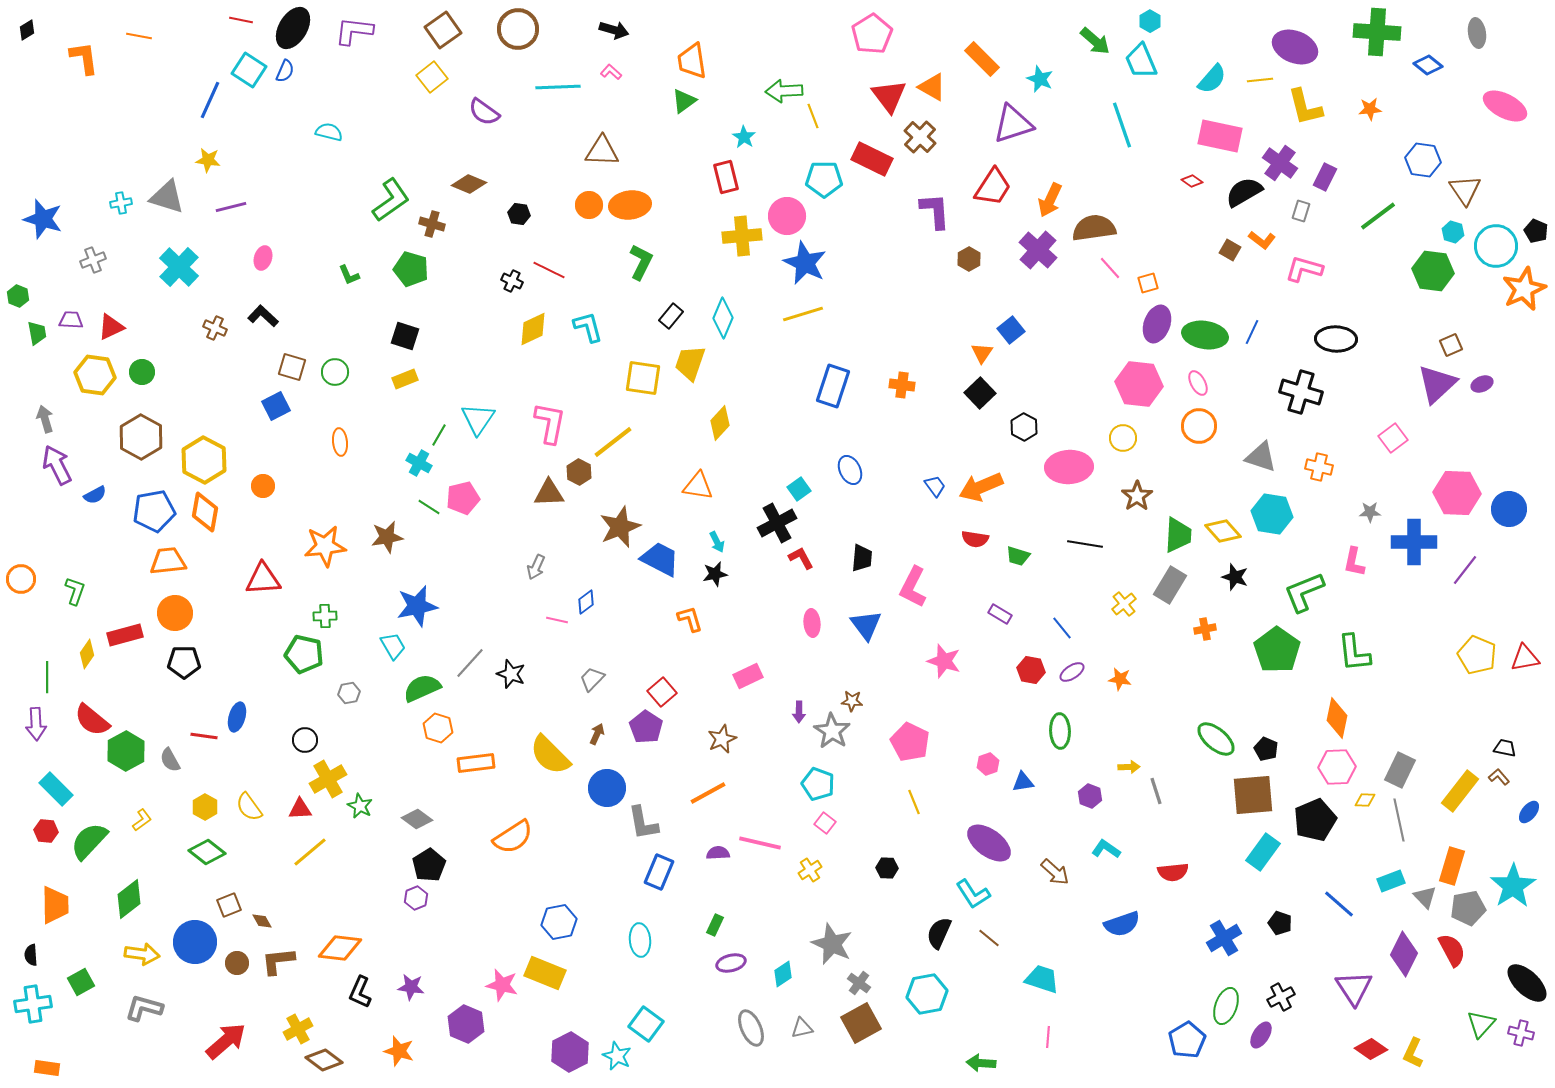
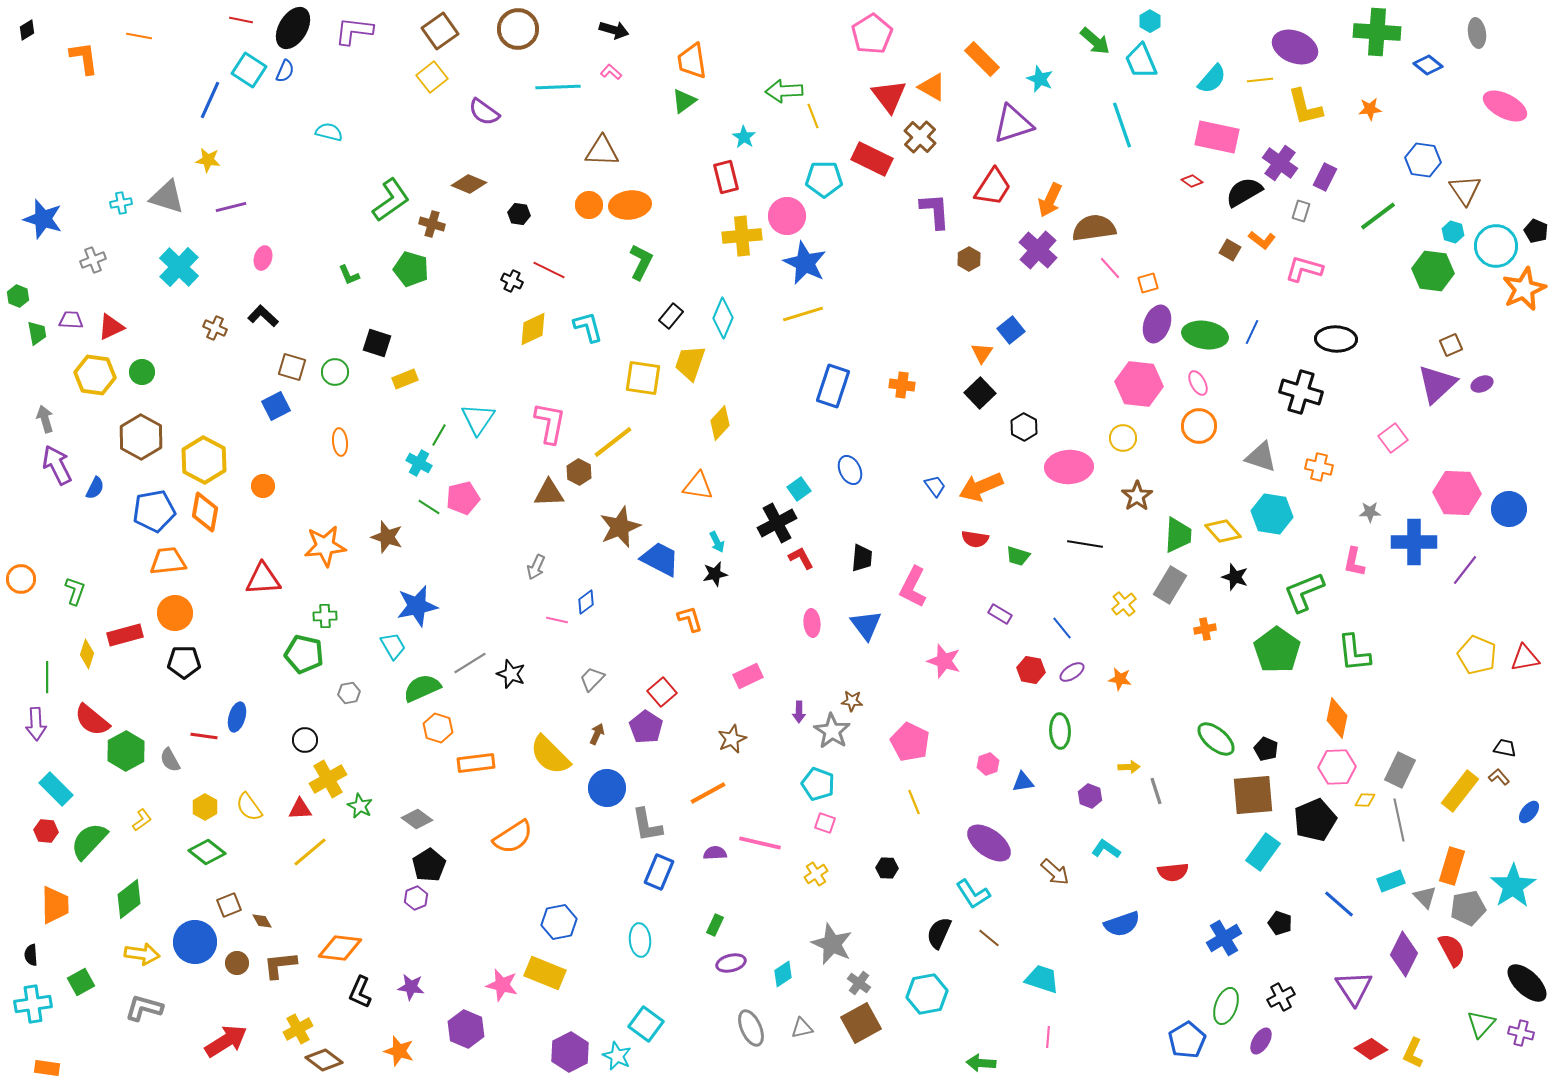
brown square at (443, 30): moved 3 px left, 1 px down
pink rectangle at (1220, 136): moved 3 px left, 1 px down
black square at (405, 336): moved 28 px left, 7 px down
blue semicircle at (95, 495): moved 7 px up; rotated 35 degrees counterclockwise
brown star at (387, 537): rotated 28 degrees clockwise
yellow diamond at (87, 654): rotated 16 degrees counterclockwise
gray line at (470, 663): rotated 16 degrees clockwise
brown star at (722, 739): moved 10 px right
gray L-shape at (643, 823): moved 4 px right, 2 px down
pink square at (825, 823): rotated 20 degrees counterclockwise
purple semicircle at (718, 853): moved 3 px left
yellow cross at (810, 870): moved 6 px right, 4 px down
brown L-shape at (278, 961): moved 2 px right, 4 px down
purple hexagon at (466, 1024): moved 5 px down
purple ellipse at (1261, 1035): moved 6 px down
red arrow at (226, 1041): rotated 9 degrees clockwise
